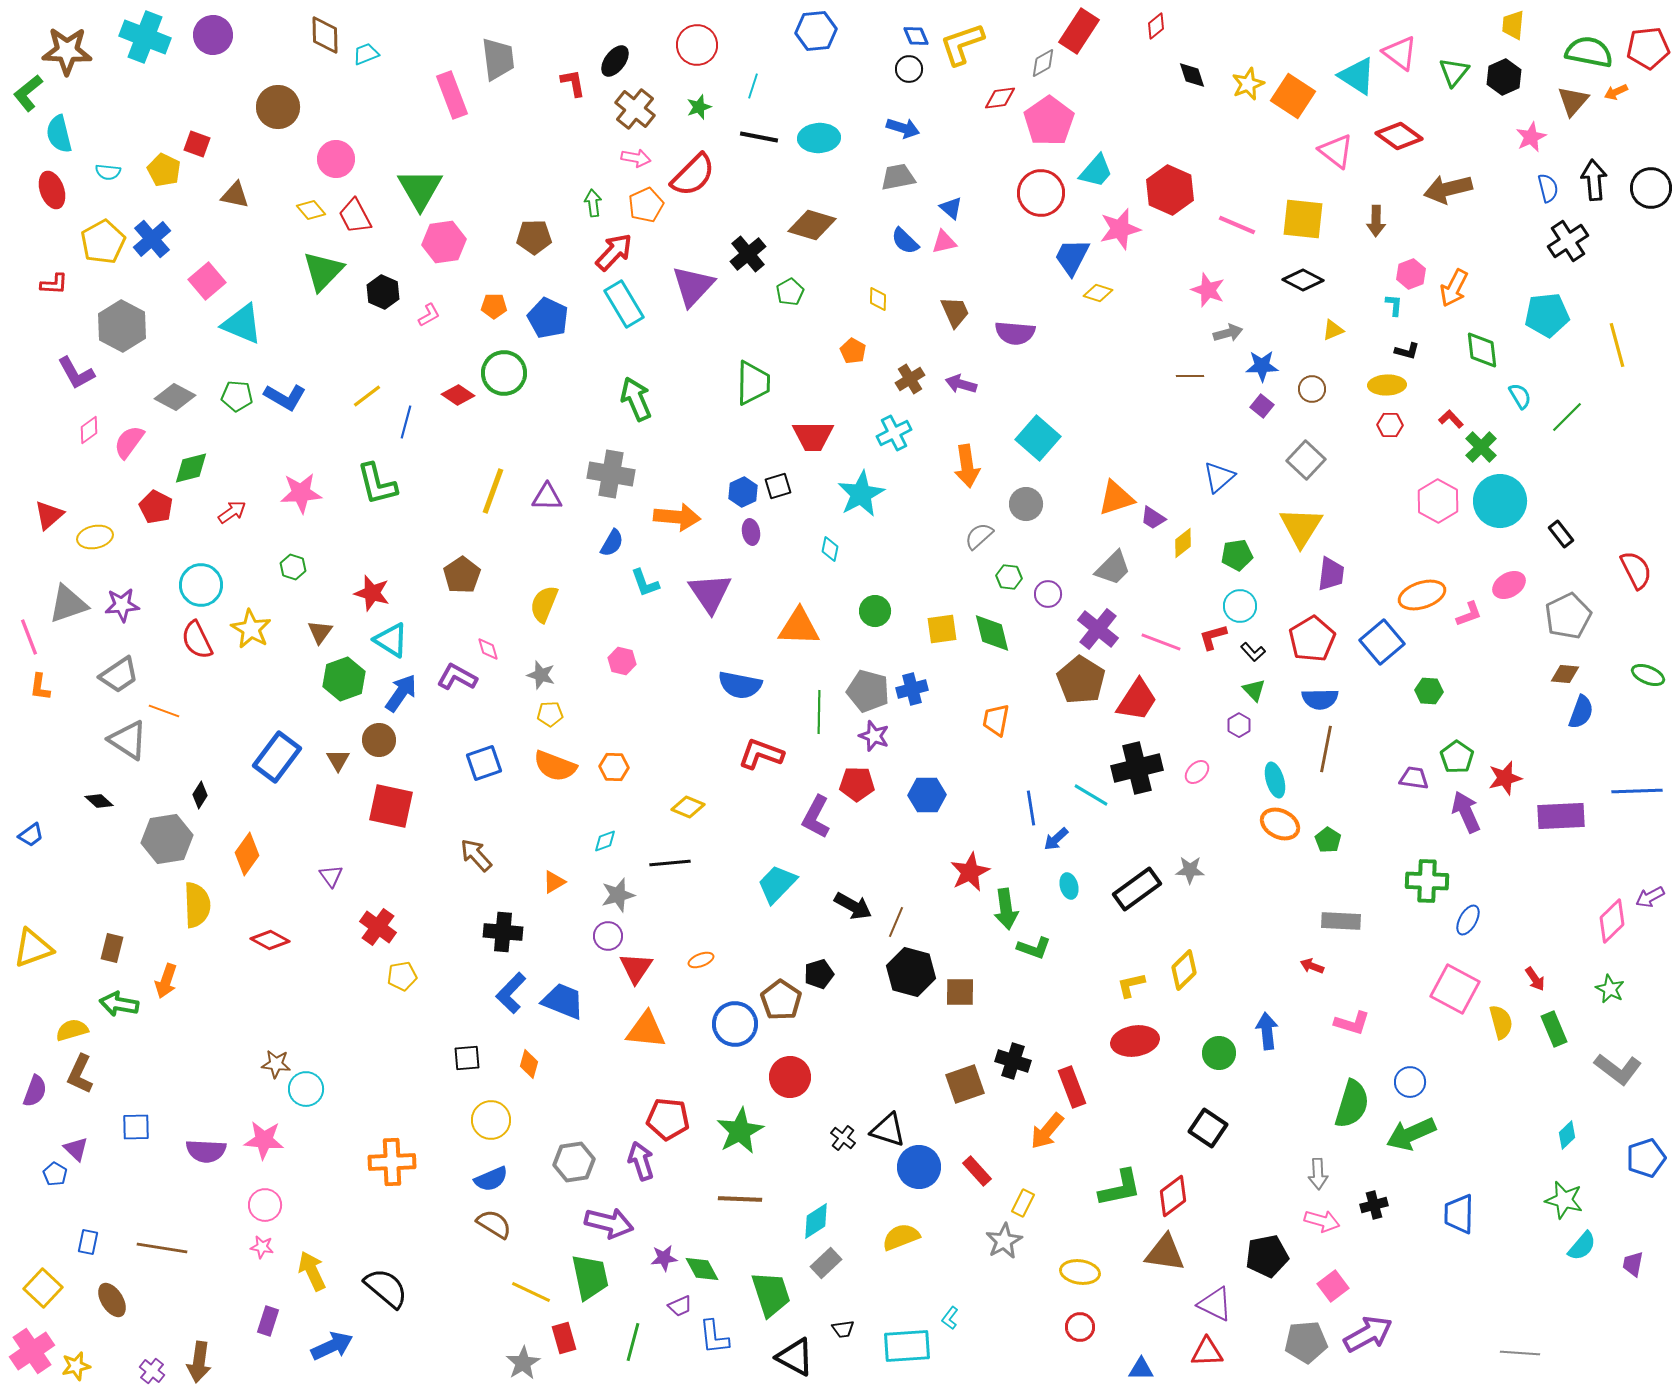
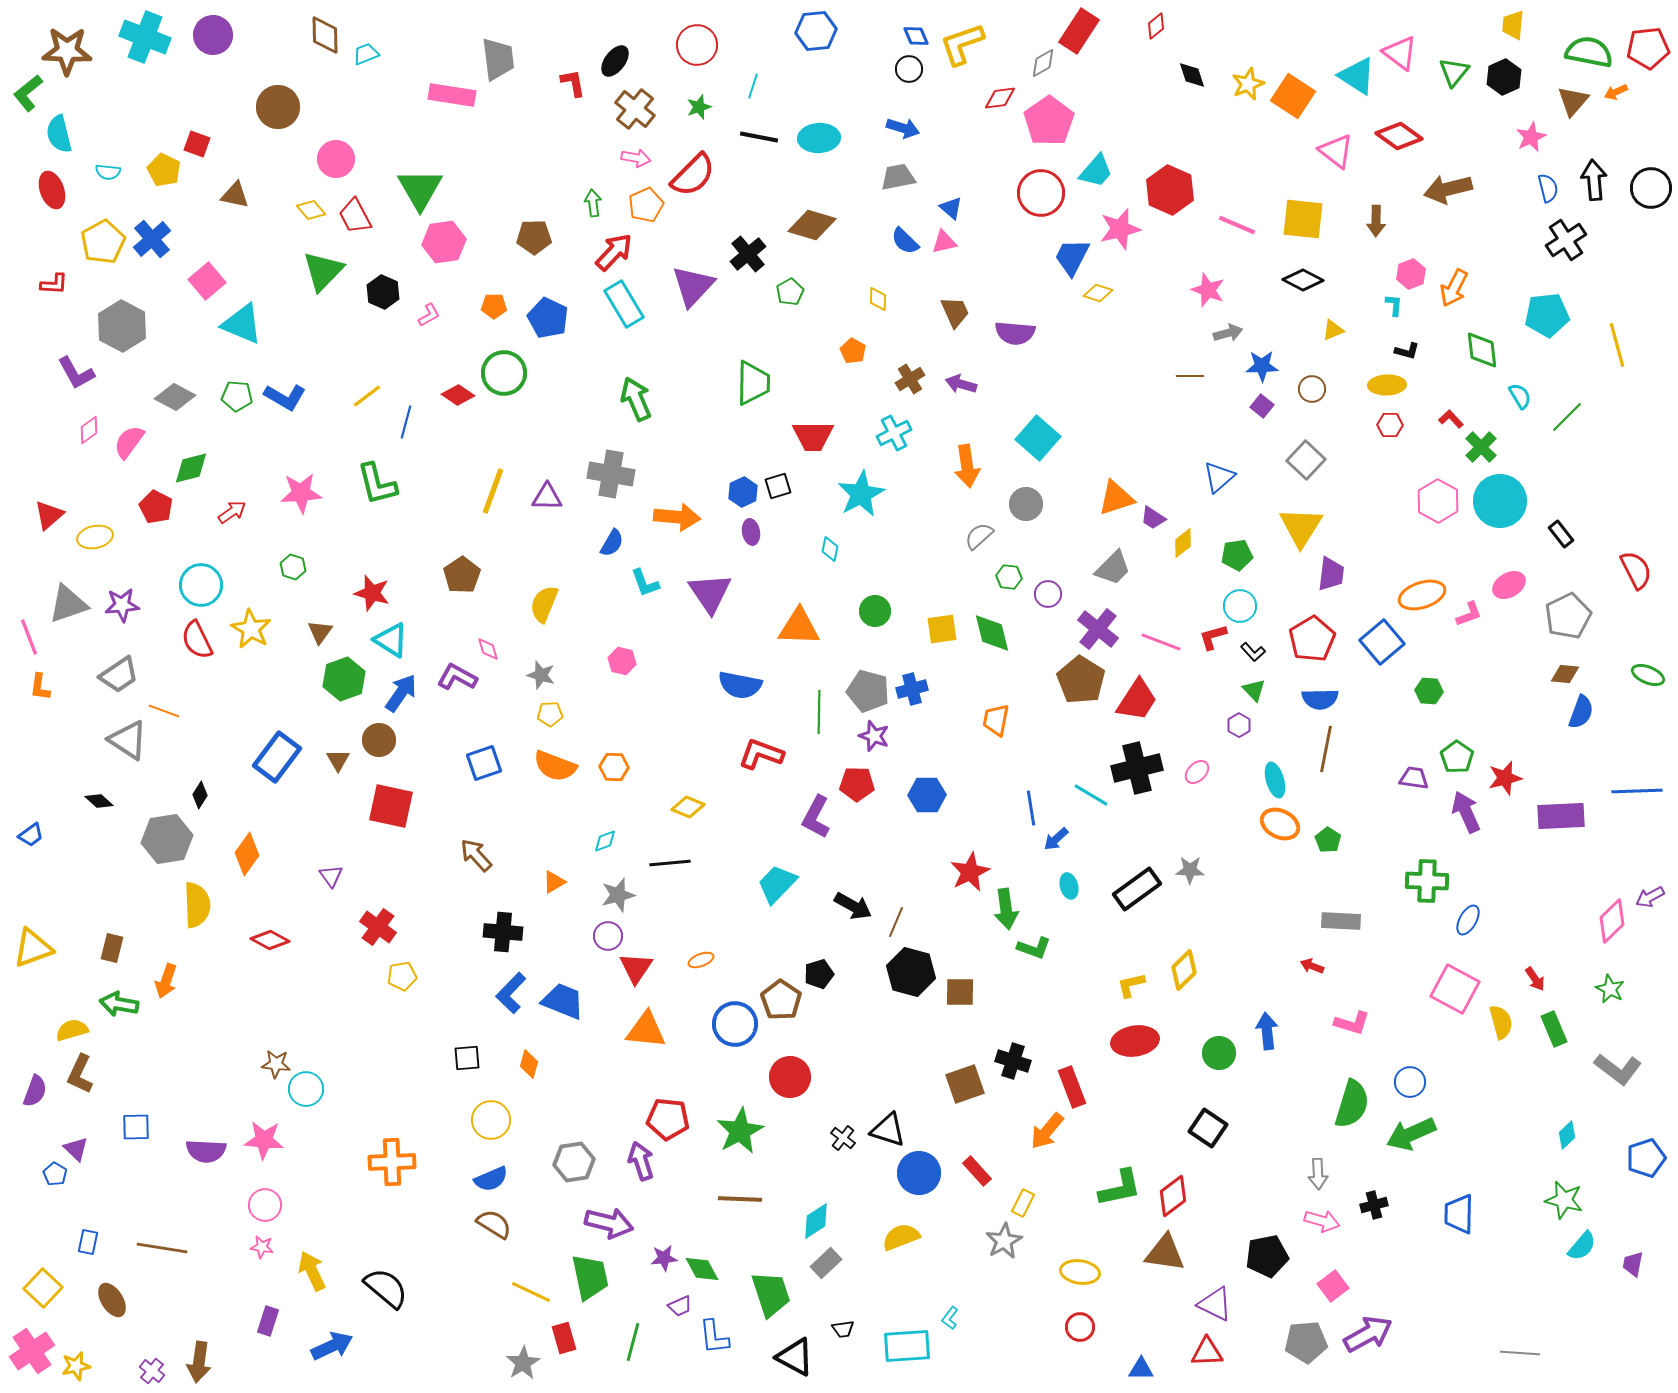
pink rectangle at (452, 95): rotated 60 degrees counterclockwise
black cross at (1568, 241): moved 2 px left, 1 px up
blue circle at (919, 1167): moved 6 px down
